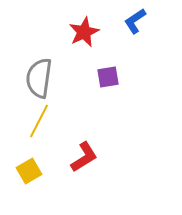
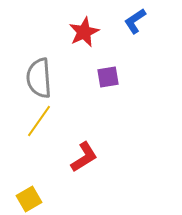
gray semicircle: rotated 12 degrees counterclockwise
yellow line: rotated 8 degrees clockwise
yellow square: moved 28 px down
